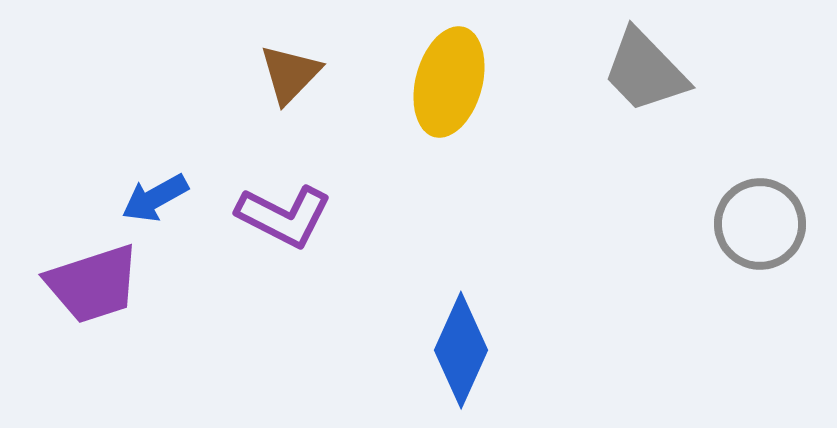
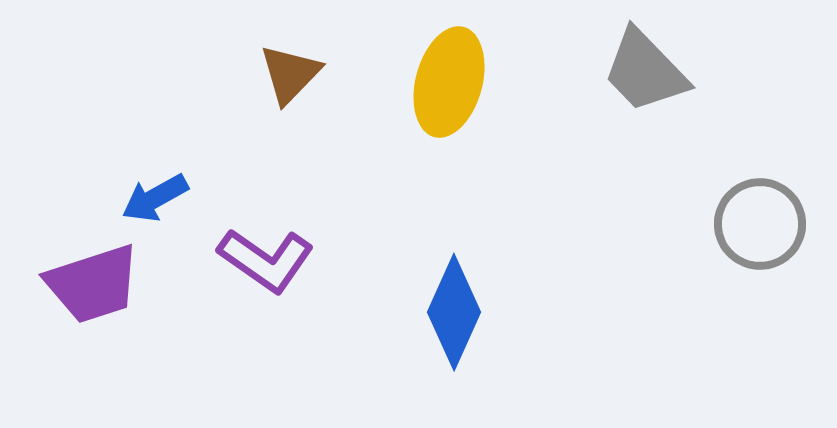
purple L-shape: moved 18 px left, 44 px down; rotated 8 degrees clockwise
blue diamond: moved 7 px left, 38 px up
